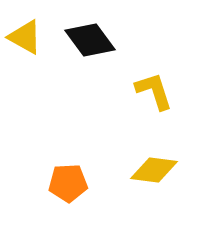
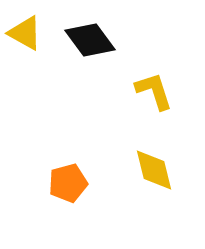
yellow triangle: moved 4 px up
yellow diamond: rotated 69 degrees clockwise
orange pentagon: rotated 12 degrees counterclockwise
